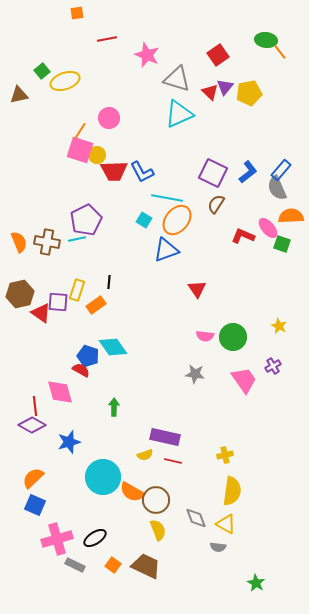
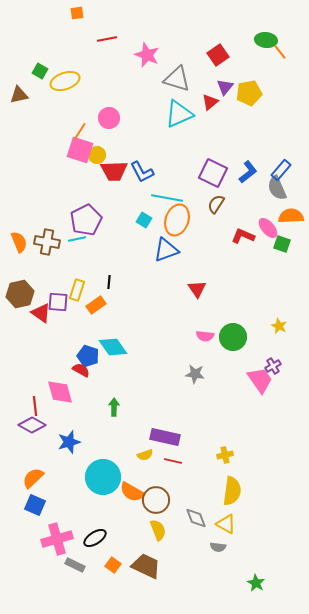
green square at (42, 71): moved 2 px left; rotated 21 degrees counterclockwise
red triangle at (210, 92): moved 10 px down; rotated 36 degrees clockwise
orange ellipse at (177, 220): rotated 20 degrees counterclockwise
pink trapezoid at (244, 380): moved 16 px right
